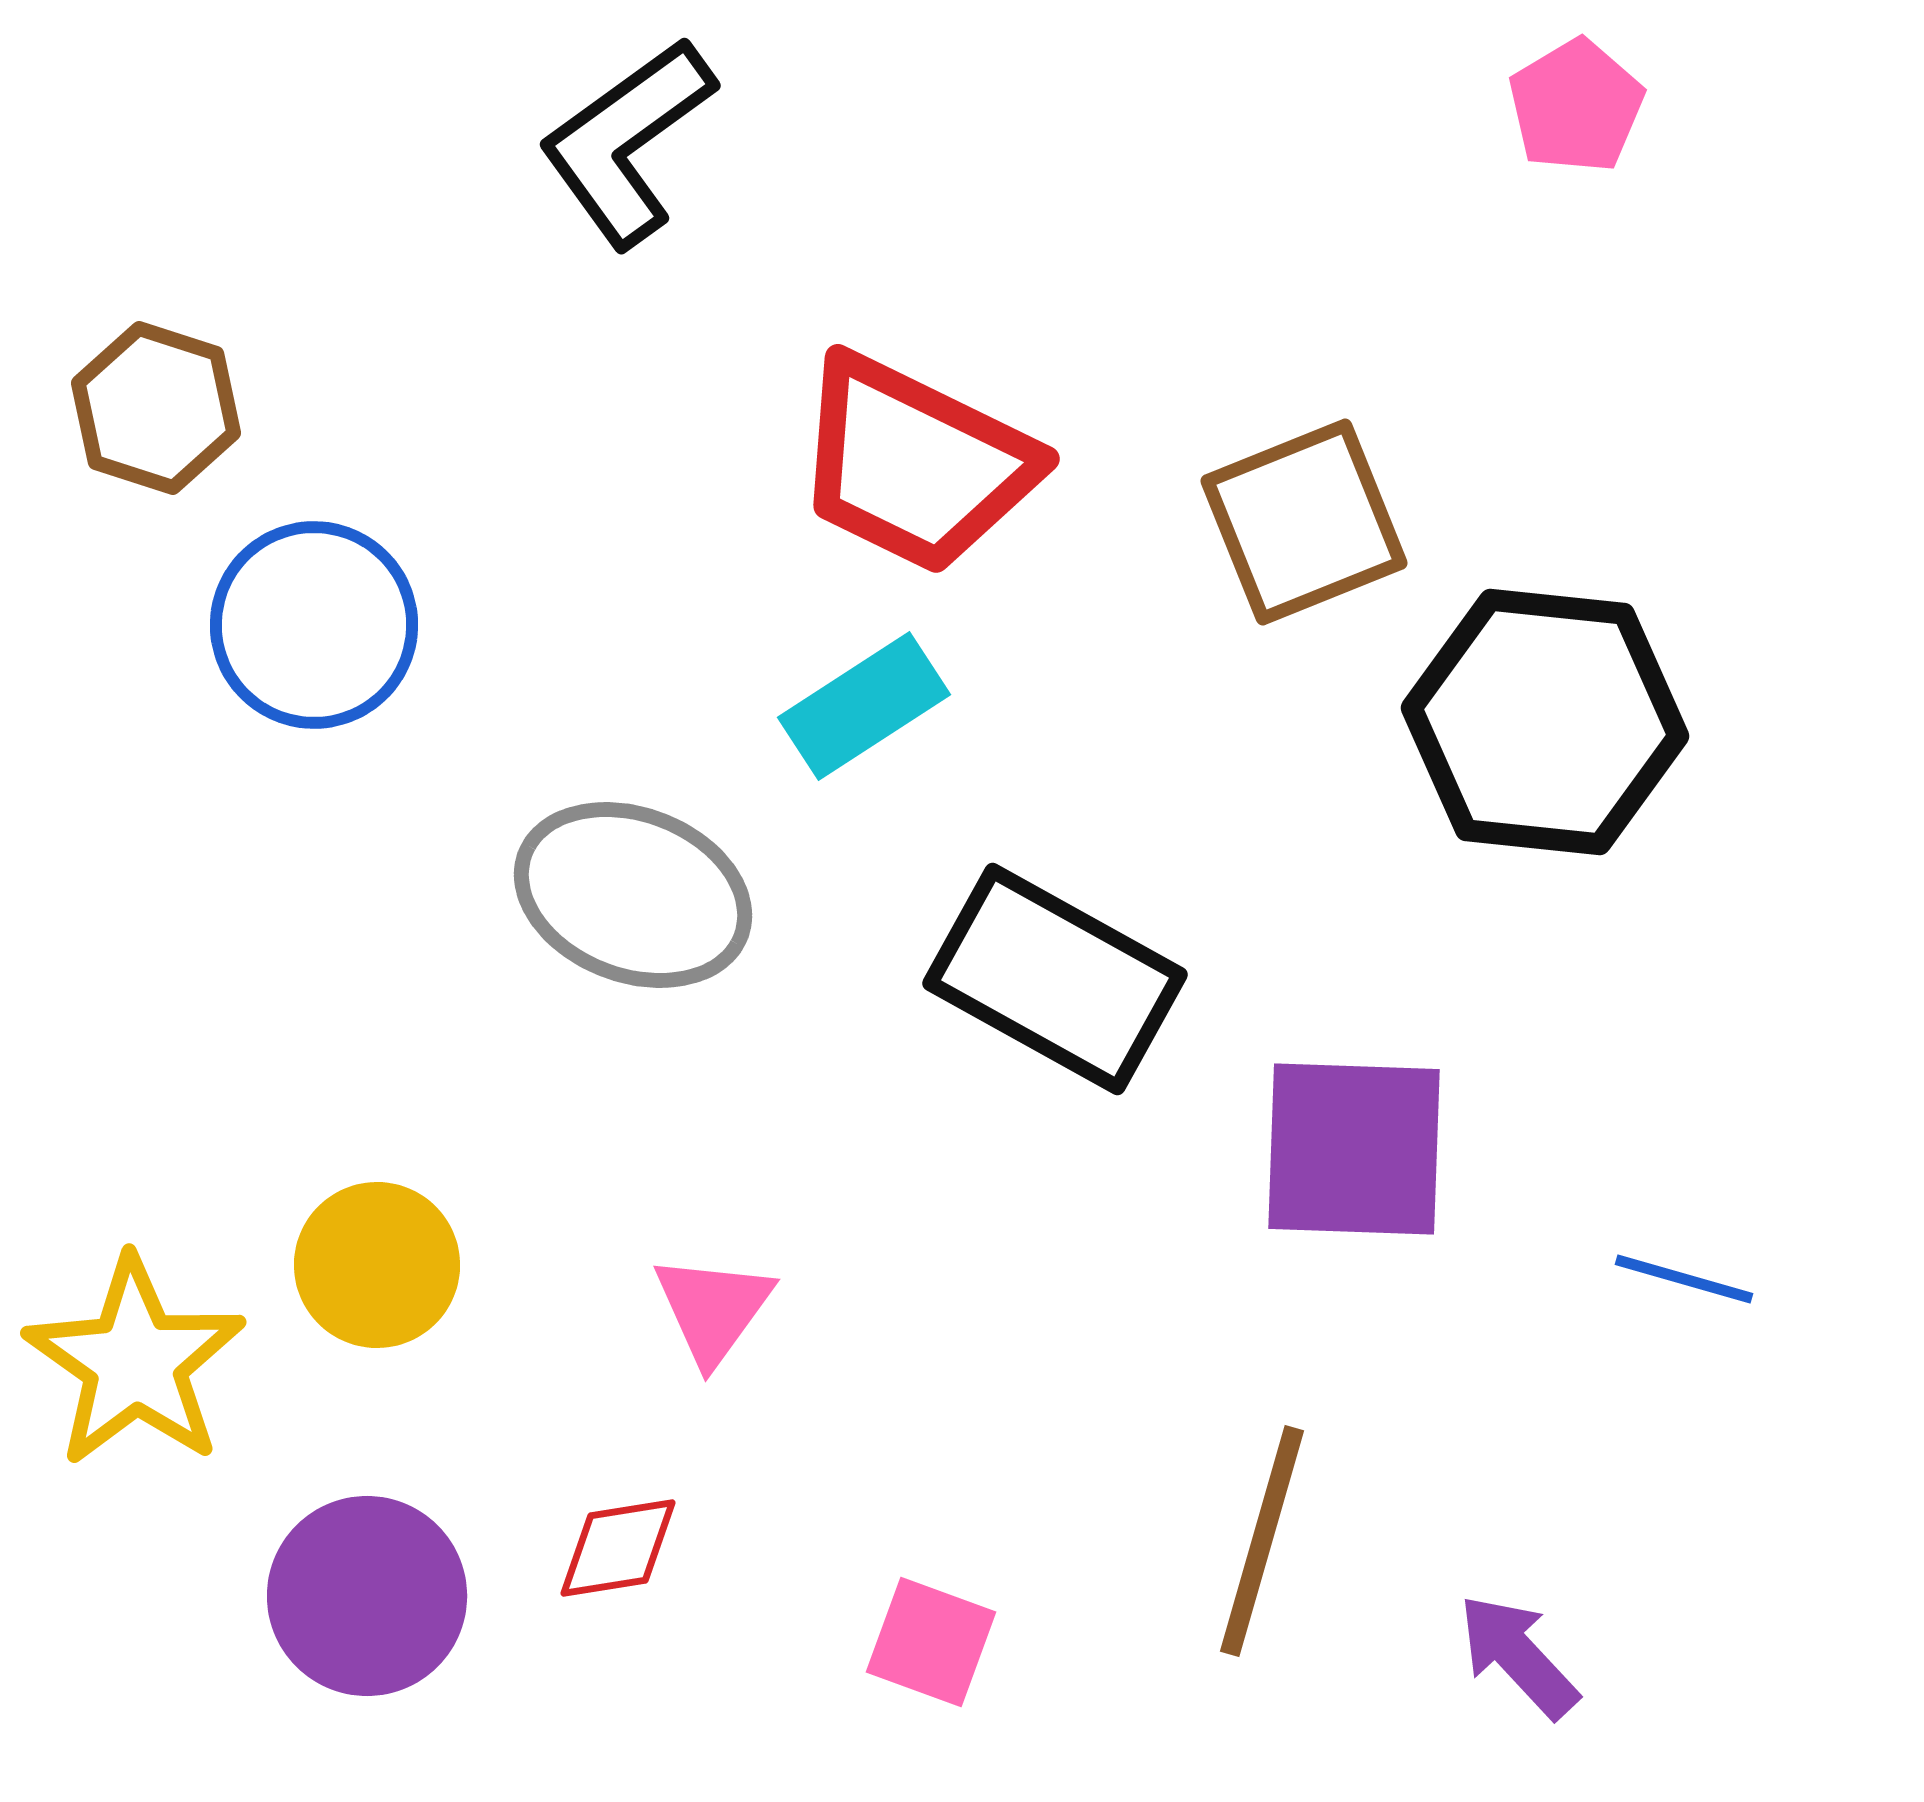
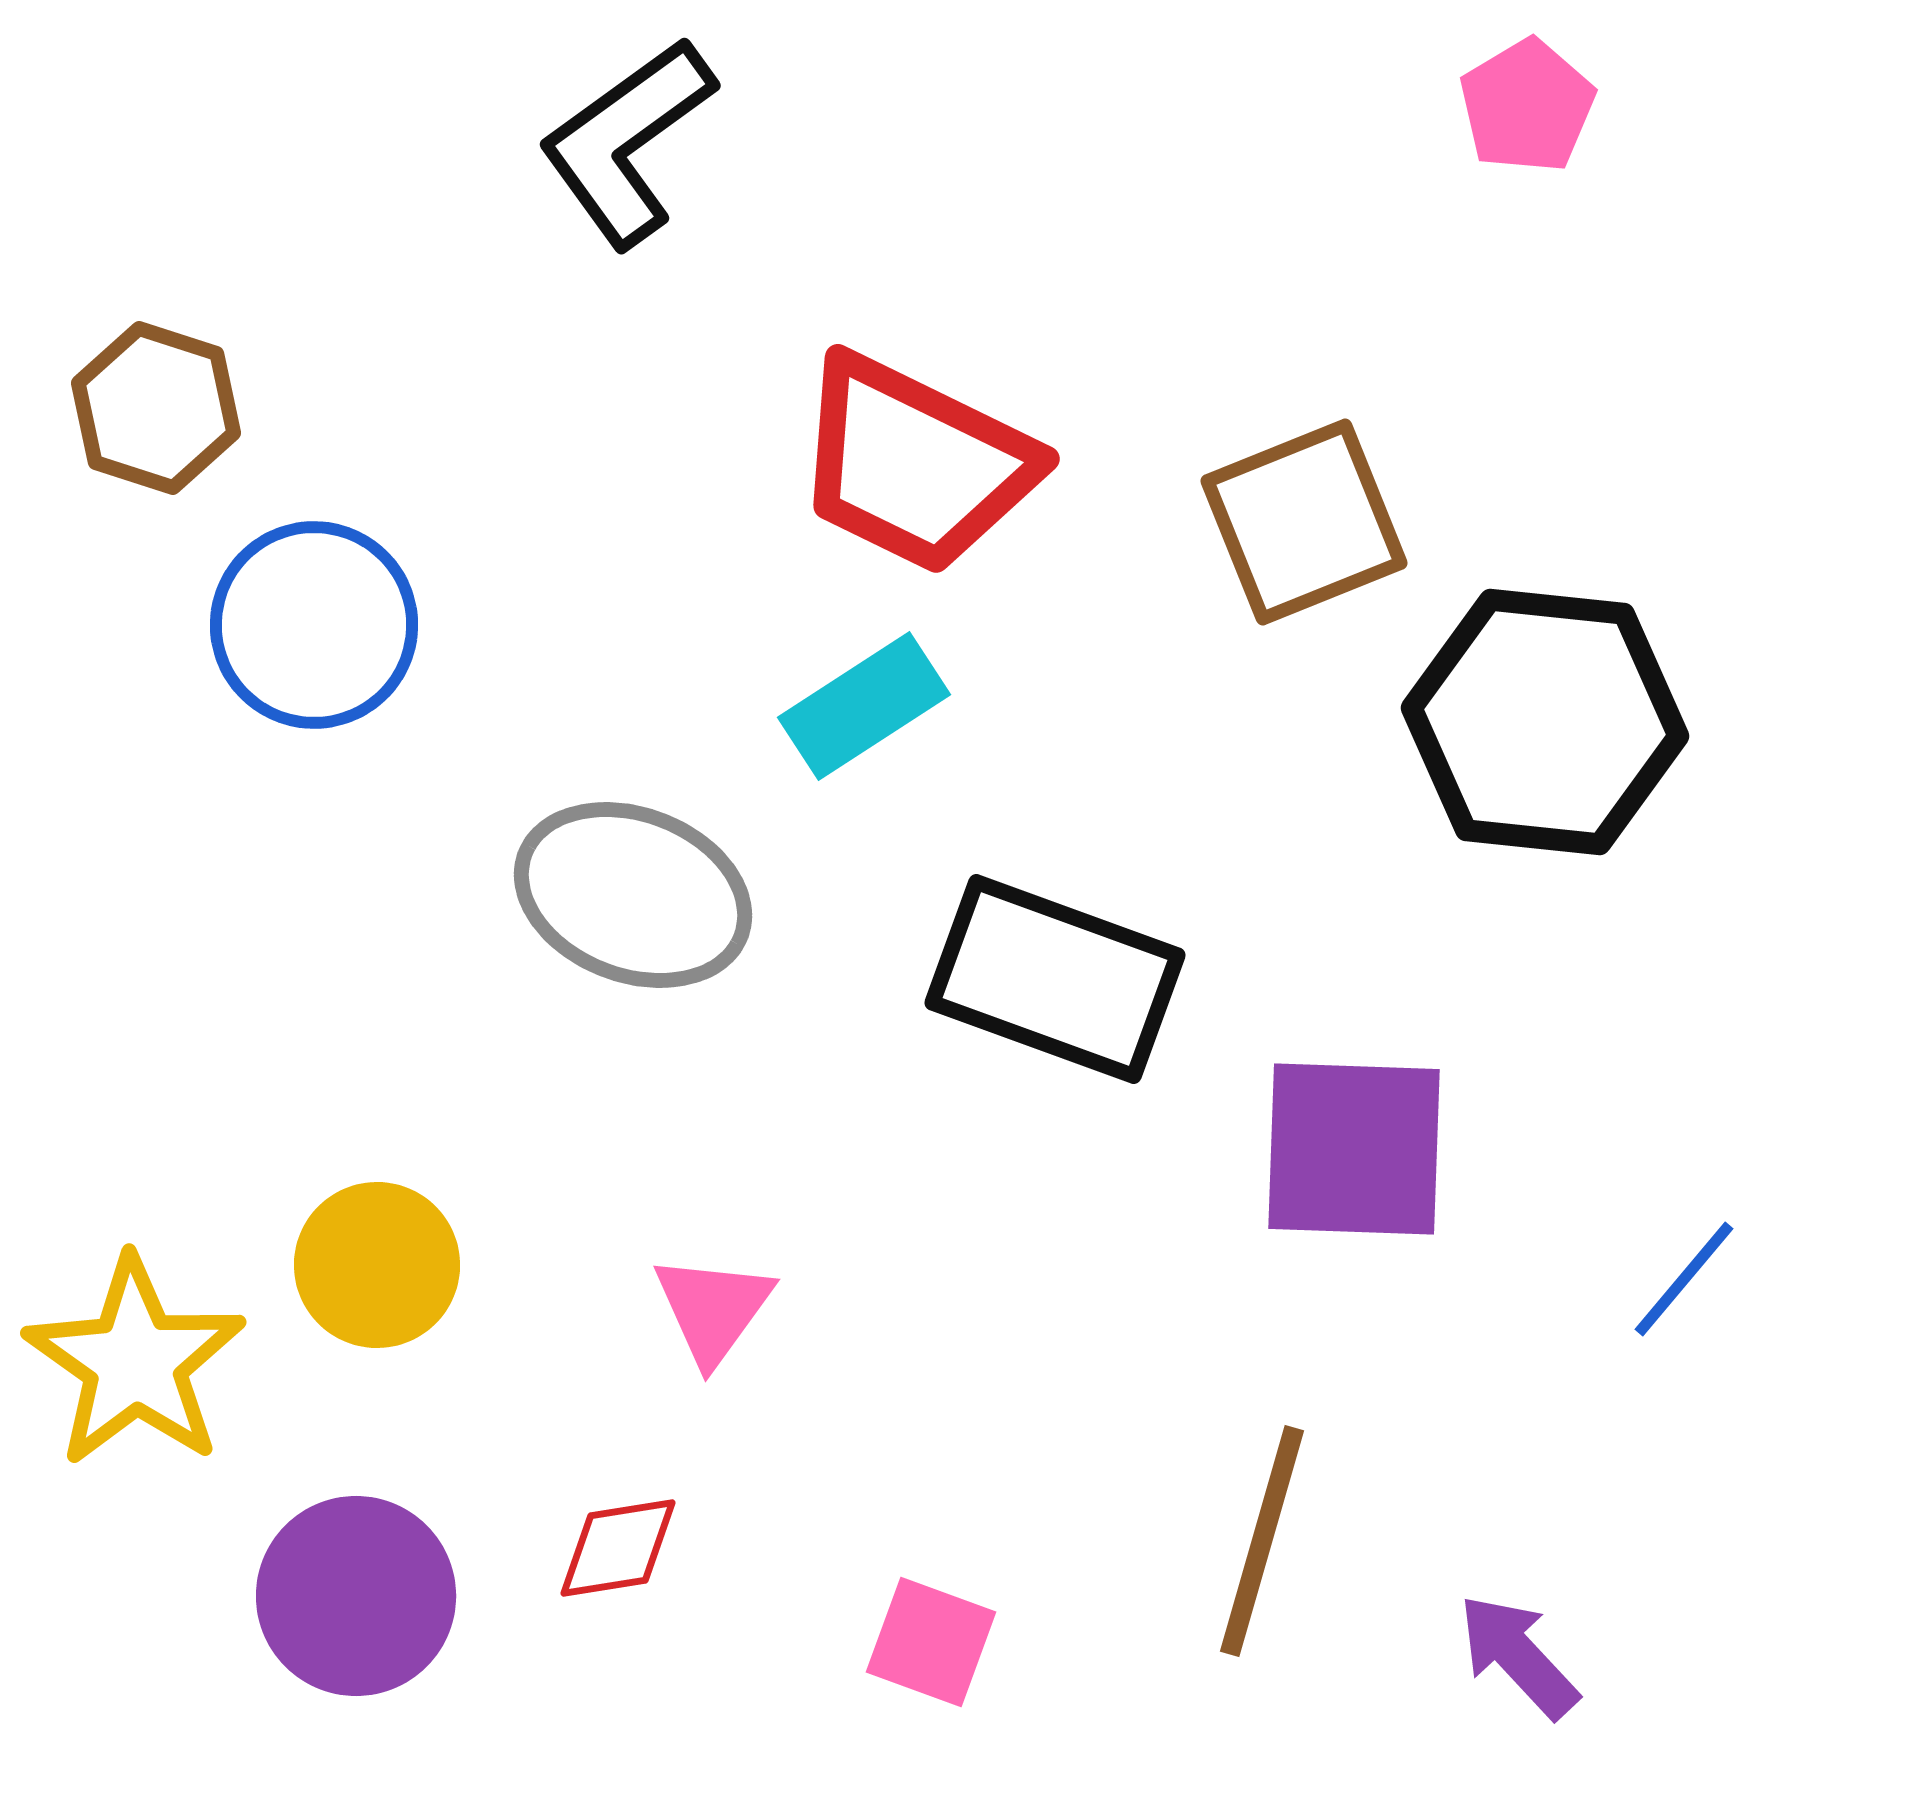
pink pentagon: moved 49 px left
black rectangle: rotated 9 degrees counterclockwise
blue line: rotated 66 degrees counterclockwise
purple circle: moved 11 px left
